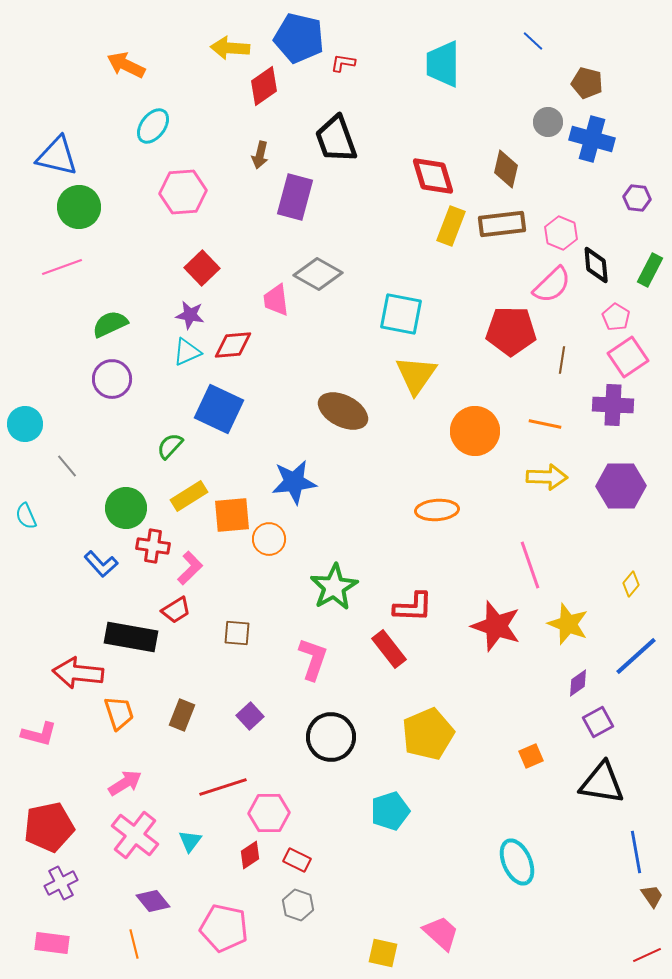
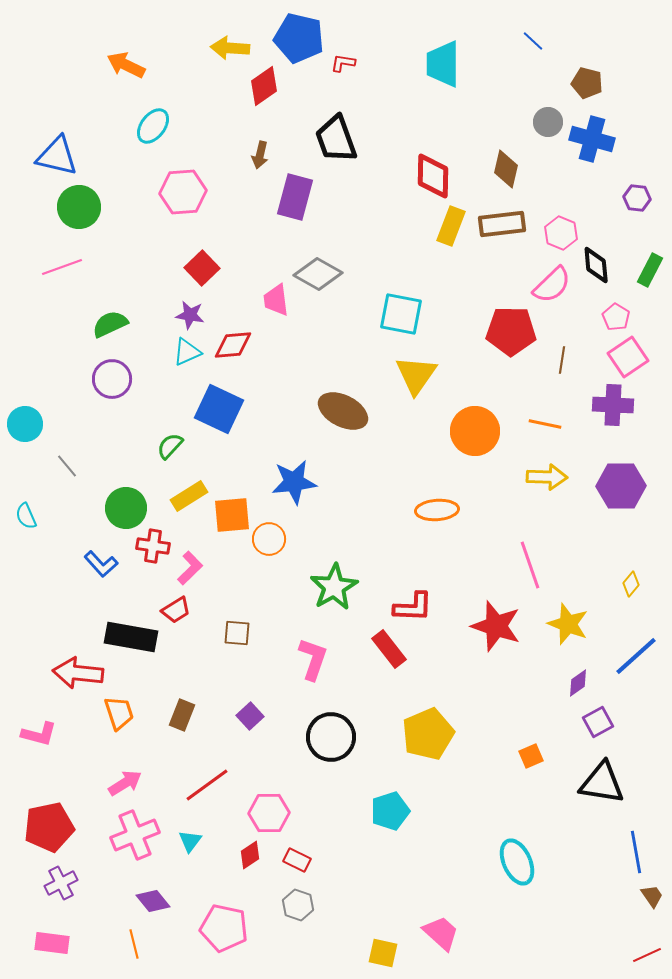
red diamond at (433, 176): rotated 18 degrees clockwise
red line at (223, 787): moved 16 px left, 2 px up; rotated 18 degrees counterclockwise
pink cross at (135, 835): rotated 30 degrees clockwise
